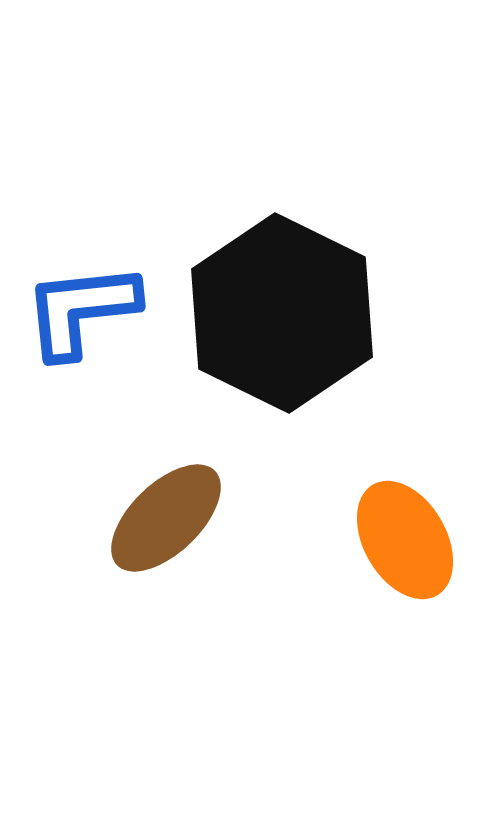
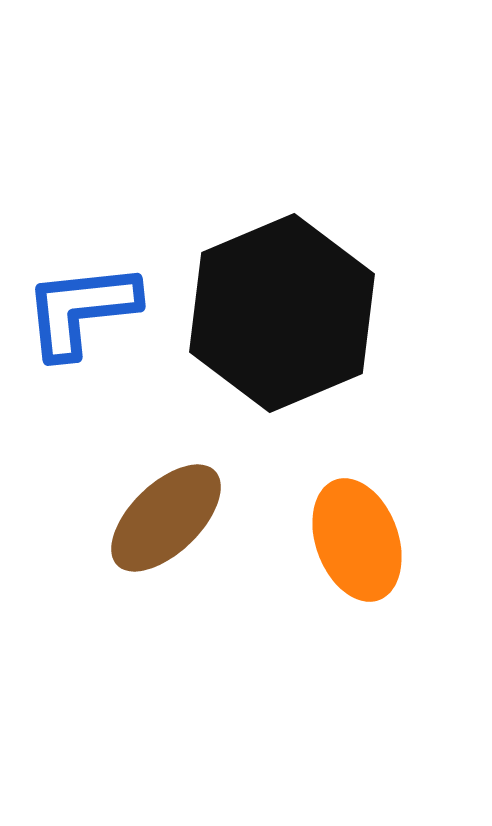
black hexagon: rotated 11 degrees clockwise
orange ellipse: moved 48 px left; rotated 10 degrees clockwise
